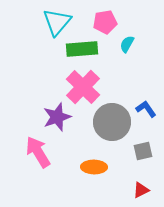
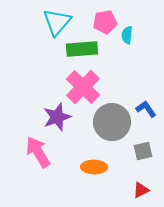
cyan semicircle: moved 9 px up; rotated 24 degrees counterclockwise
